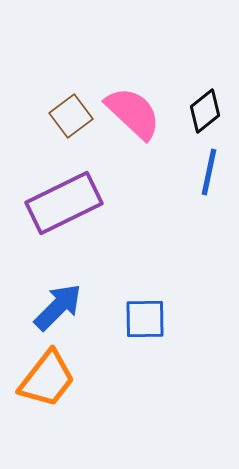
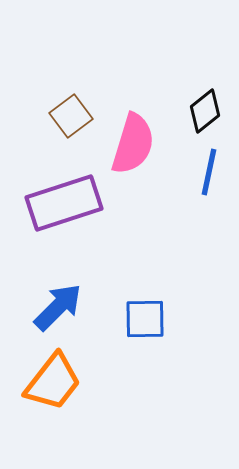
pink semicircle: moved 31 px down; rotated 64 degrees clockwise
purple rectangle: rotated 8 degrees clockwise
orange trapezoid: moved 6 px right, 3 px down
